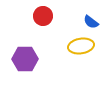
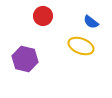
yellow ellipse: rotated 30 degrees clockwise
purple hexagon: rotated 15 degrees clockwise
